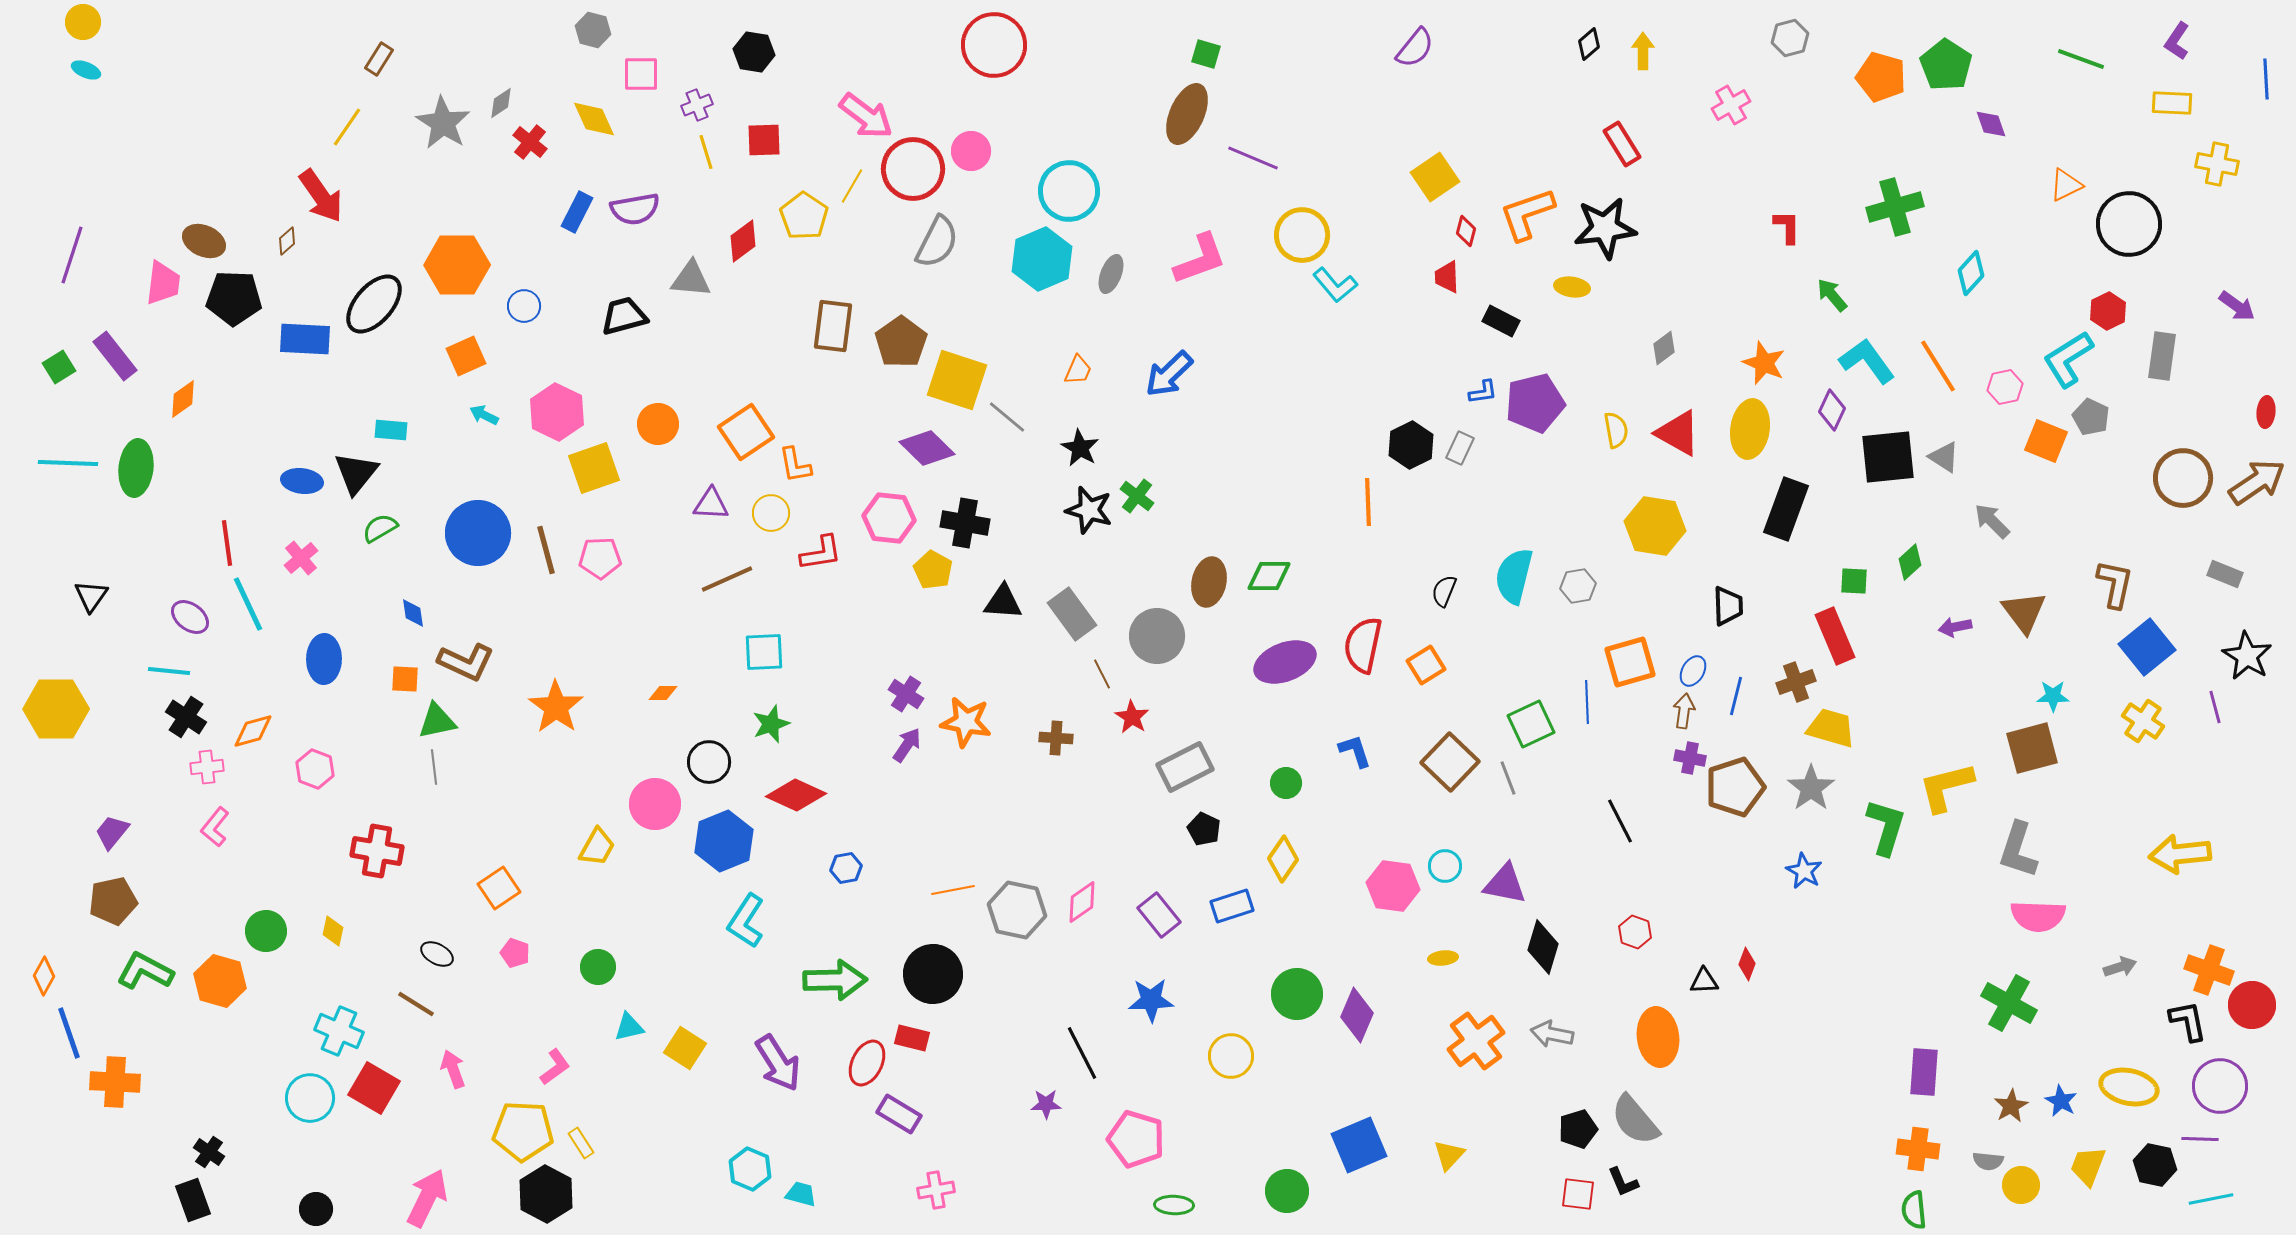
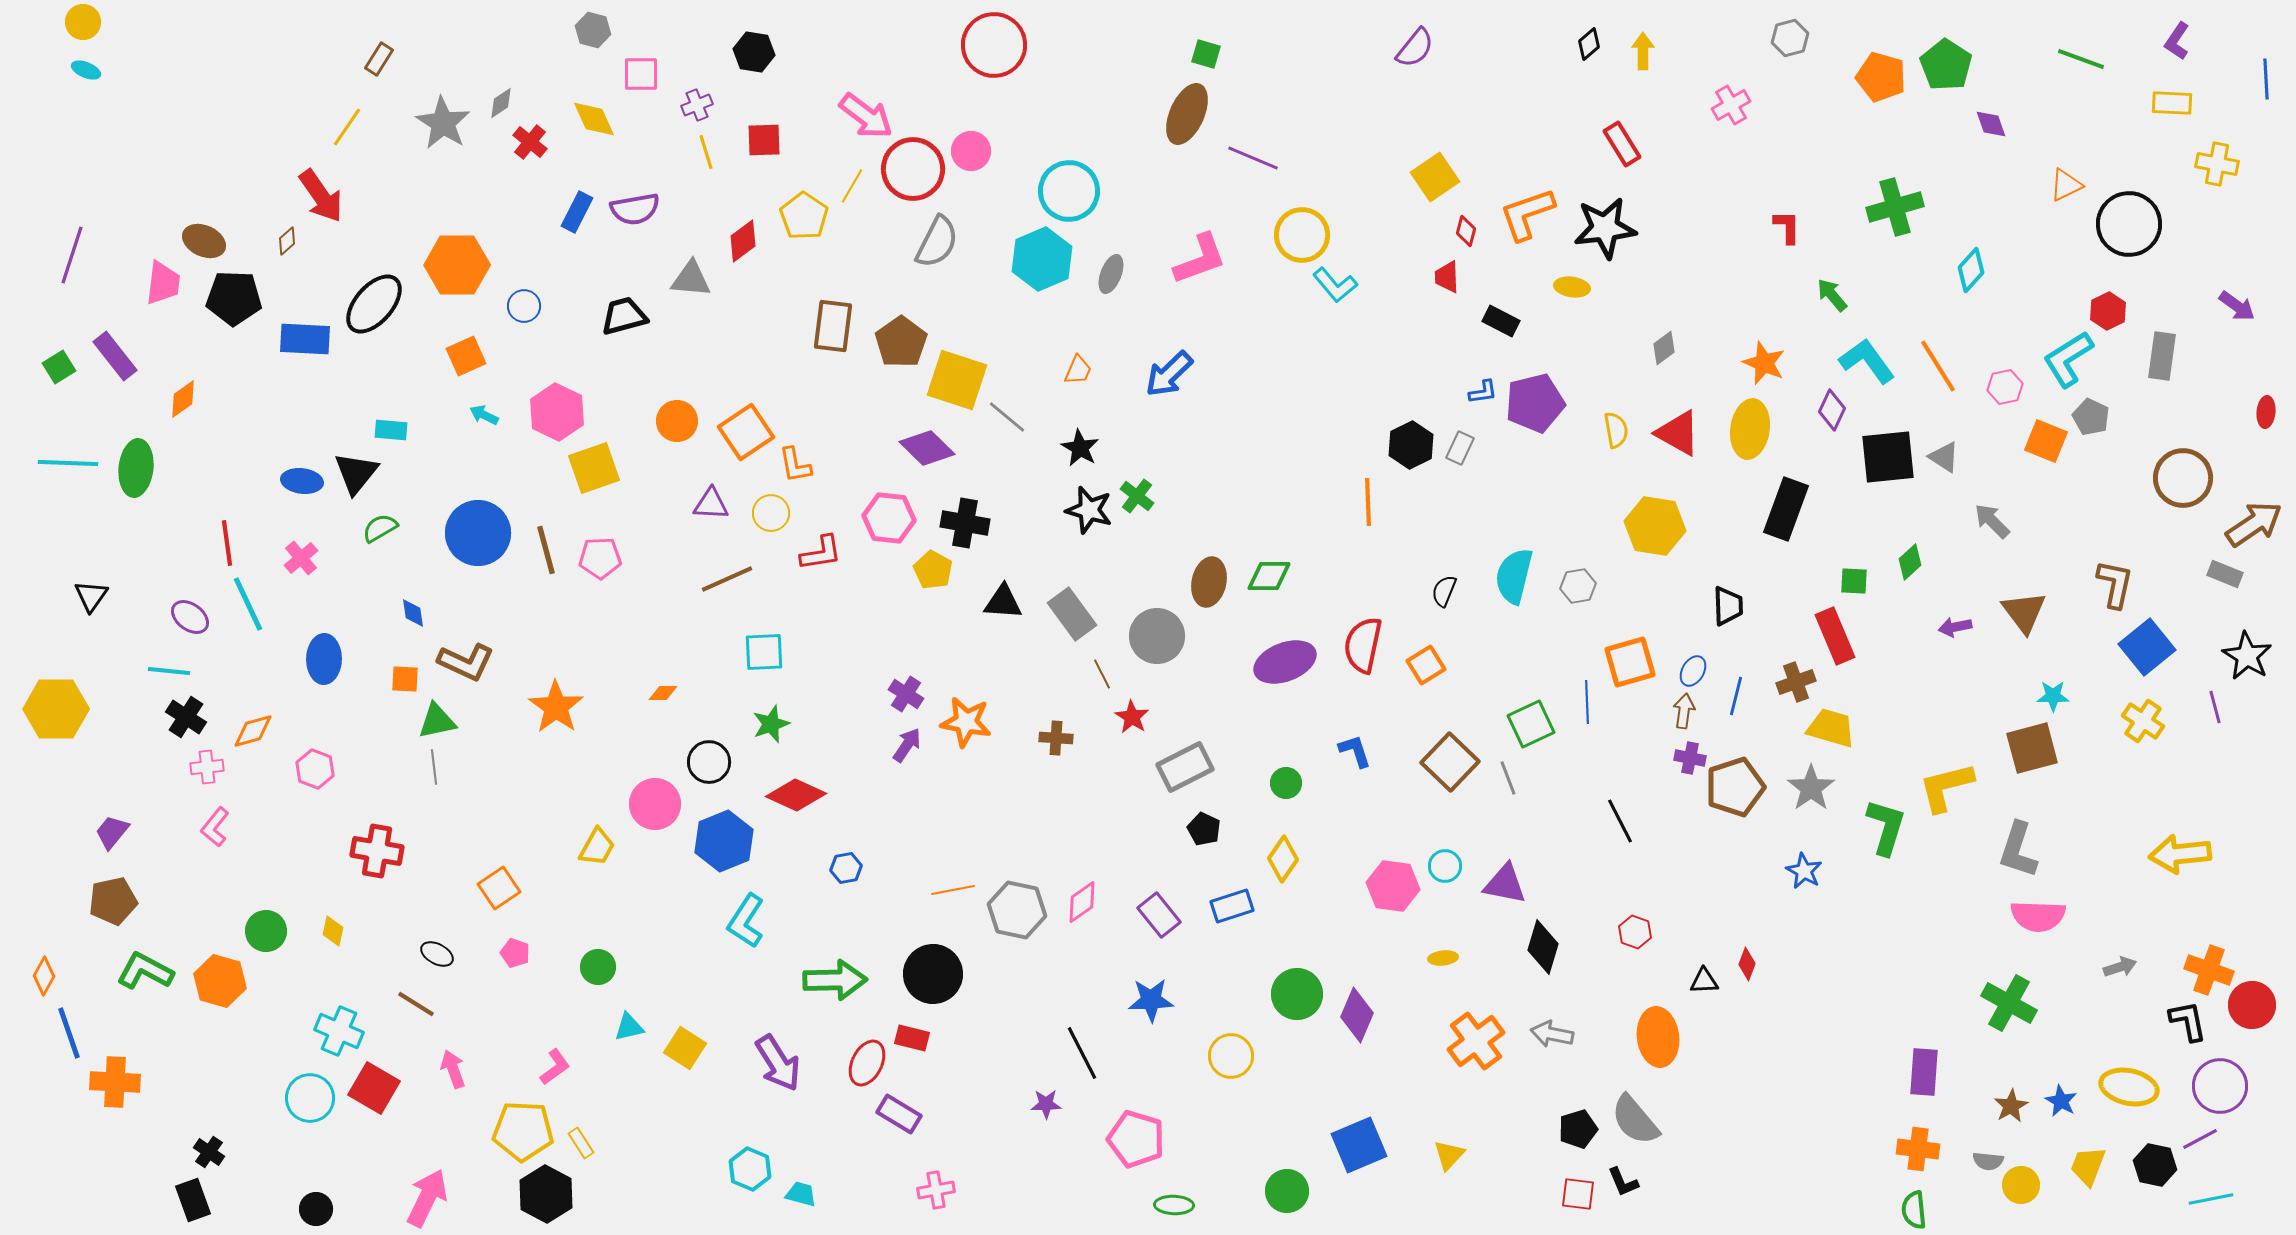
cyan diamond at (1971, 273): moved 3 px up
orange circle at (658, 424): moved 19 px right, 3 px up
brown arrow at (2257, 482): moved 3 px left, 42 px down
purple line at (2200, 1139): rotated 30 degrees counterclockwise
